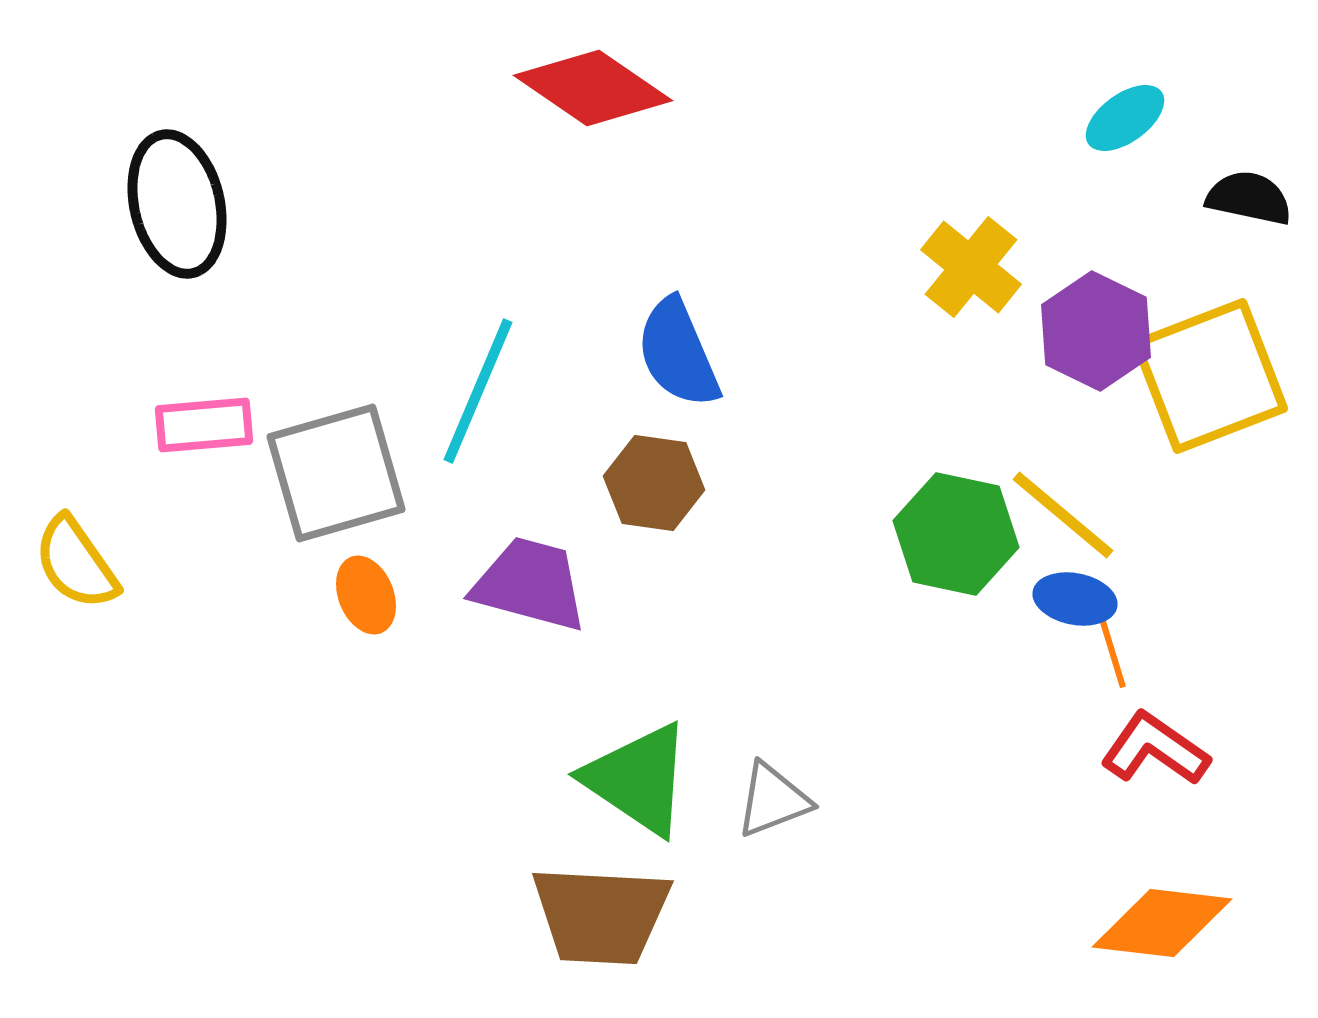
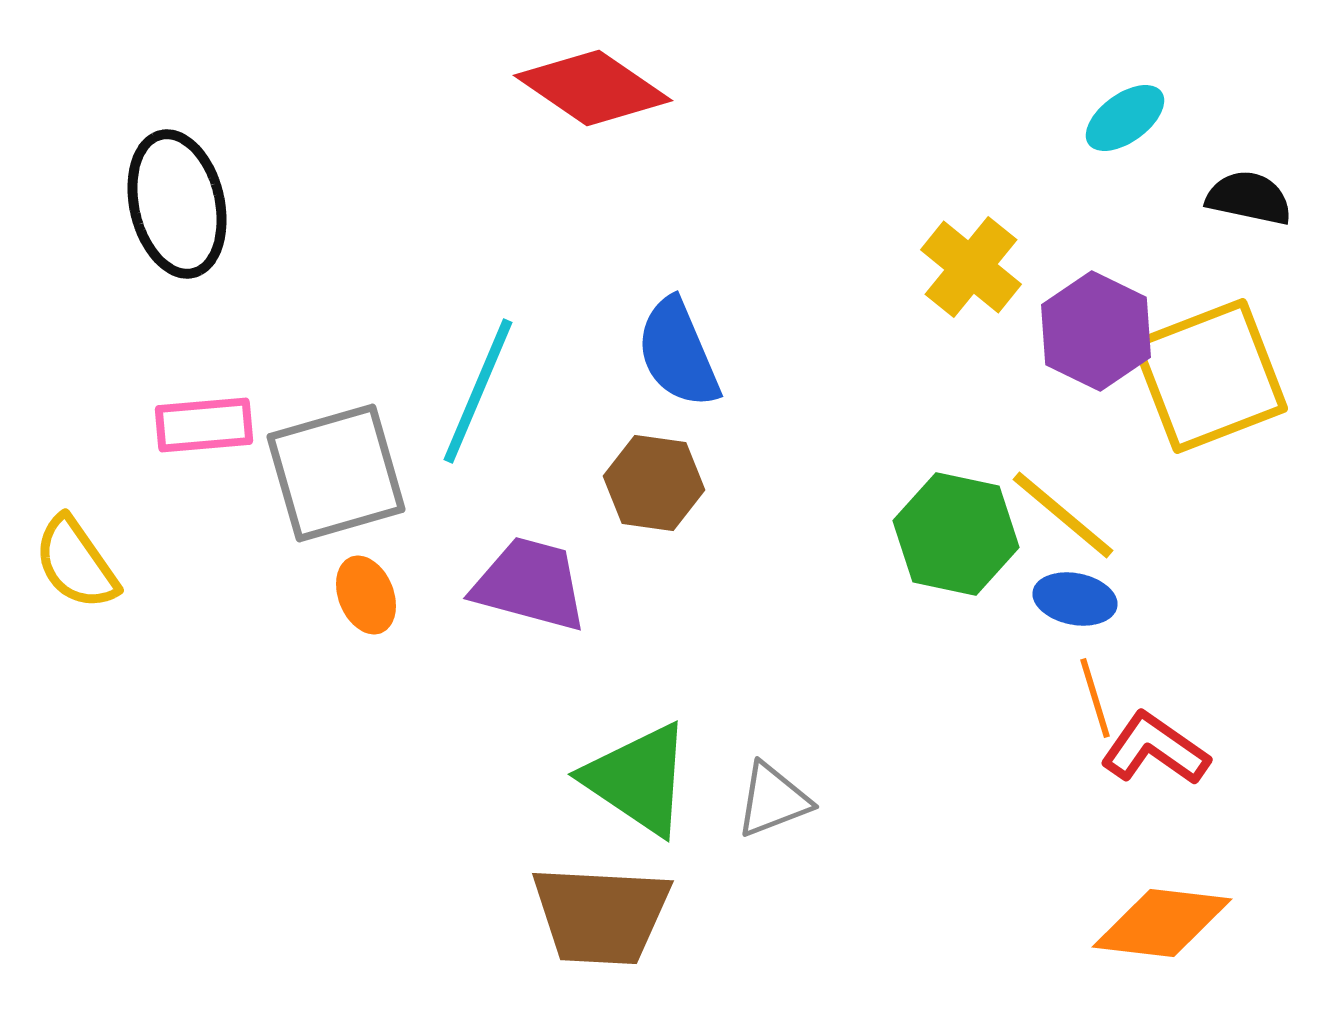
orange line: moved 16 px left, 50 px down
